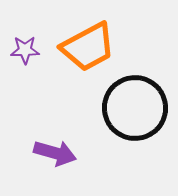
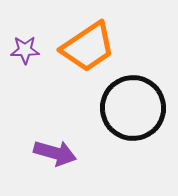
orange trapezoid: rotated 6 degrees counterclockwise
black circle: moved 2 px left
